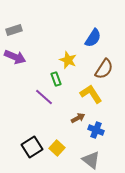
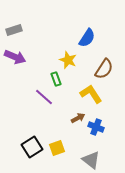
blue semicircle: moved 6 px left
blue cross: moved 3 px up
yellow square: rotated 28 degrees clockwise
